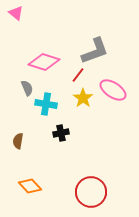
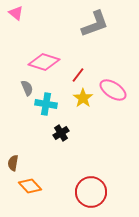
gray L-shape: moved 27 px up
black cross: rotated 21 degrees counterclockwise
brown semicircle: moved 5 px left, 22 px down
